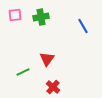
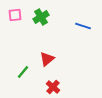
green cross: rotated 21 degrees counterclockwise
blue line: rotated 42 degrees counterclockwise
red triangle: rotated 14 degrees clockwise
green line: rotated 24 degrees counterclockwise
